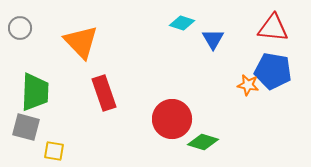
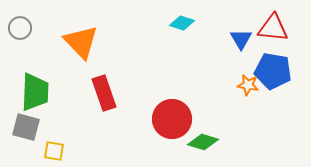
blue triangle: moved 28 px right
